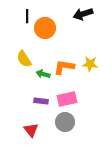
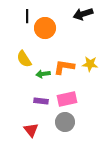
green arrow: rotated 24 degrees counterclockwise
